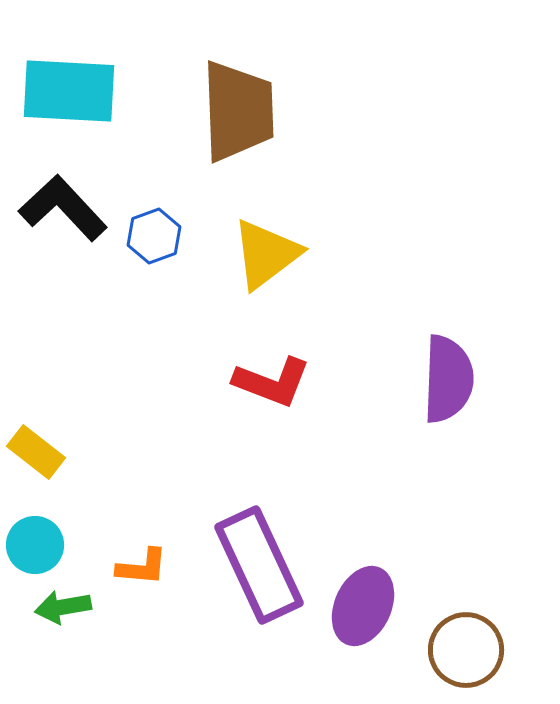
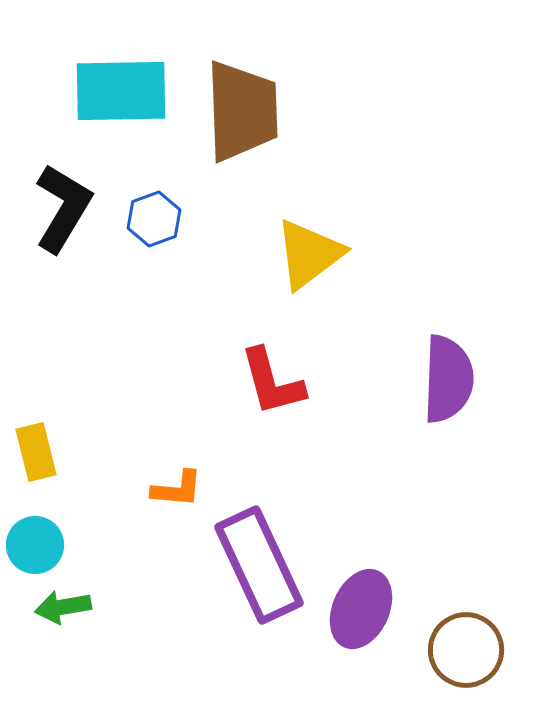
cyan rectangle: moved 52 px right; rotated 4 degrees counterclockwise
brown trapezoid: moved 4 px right
black L-shape: rotated 74 degrees clockwise
blue hexagon: moved 17 px up
yellow triangle: moved 43 px right
red L-shape: rotated 54 degrees clockwise
yellow rectangle: rotated 38 degrees clockwise
orange L-shape: moved 35 px right, 78 px up
purple ellipse: moved 2 px left, 3 px down
